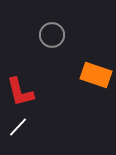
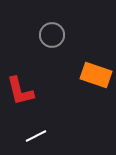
red L-shape: moved 1 px up
white line: moved 18 px right, 9 px down; rotated 20 degrees clockwise
